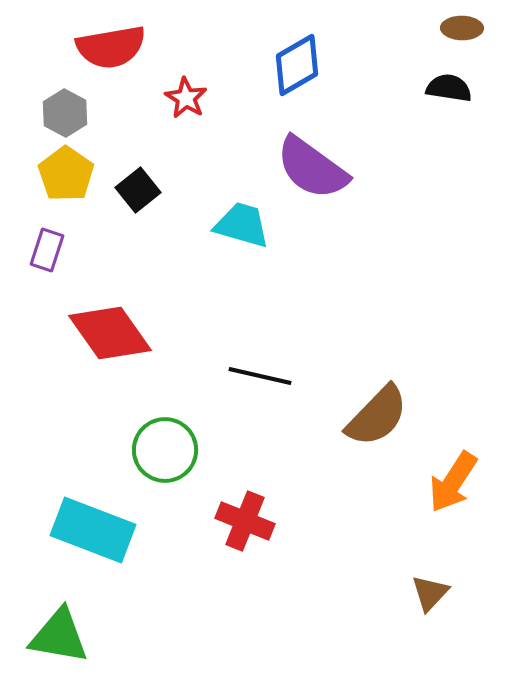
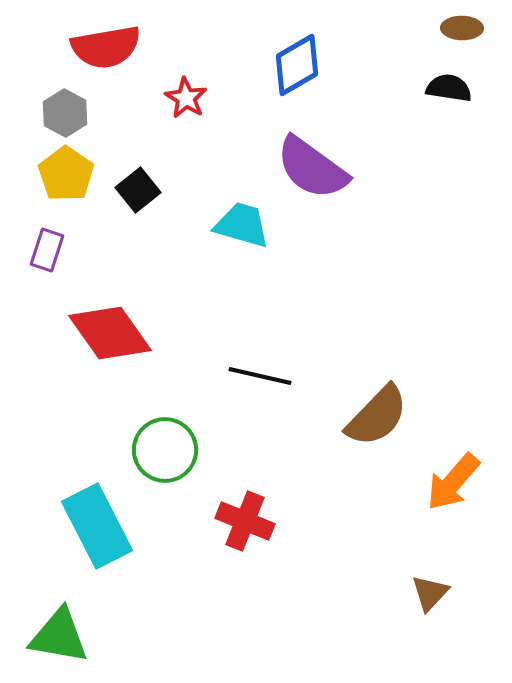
red semicircle: moved 5 px left
orange arrow: rotated 8 degrees clockwise
cyan rectangle: moved 4 px right, 4 px up; rotated 42 degrees clockwise
